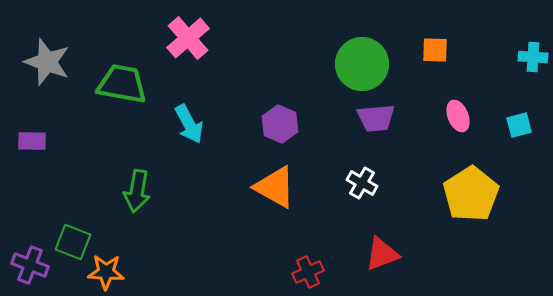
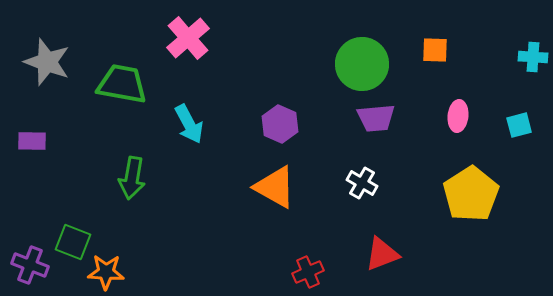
pink ellipse: rotated 28 degrees clockwise
green arrow: moved 5 px left, 13 px up
